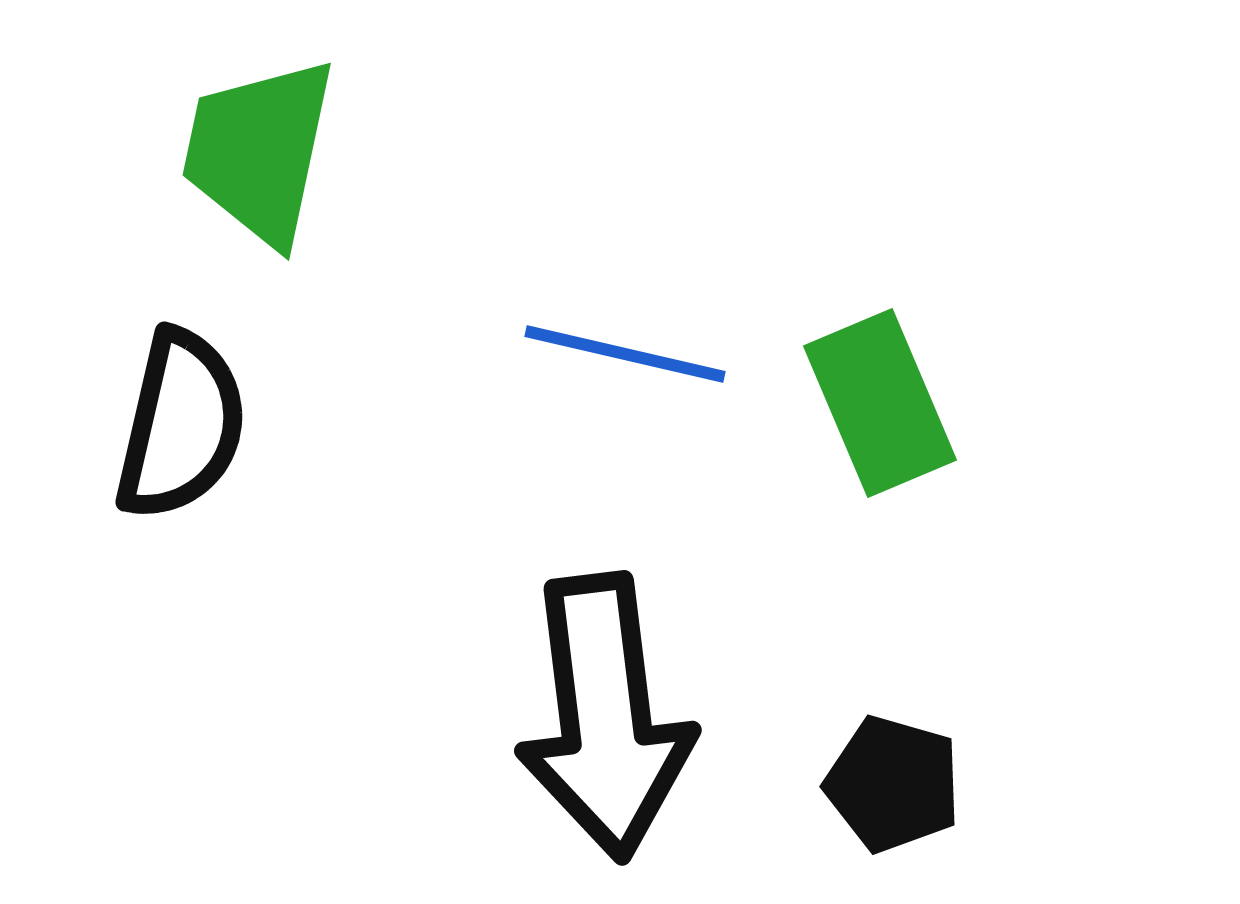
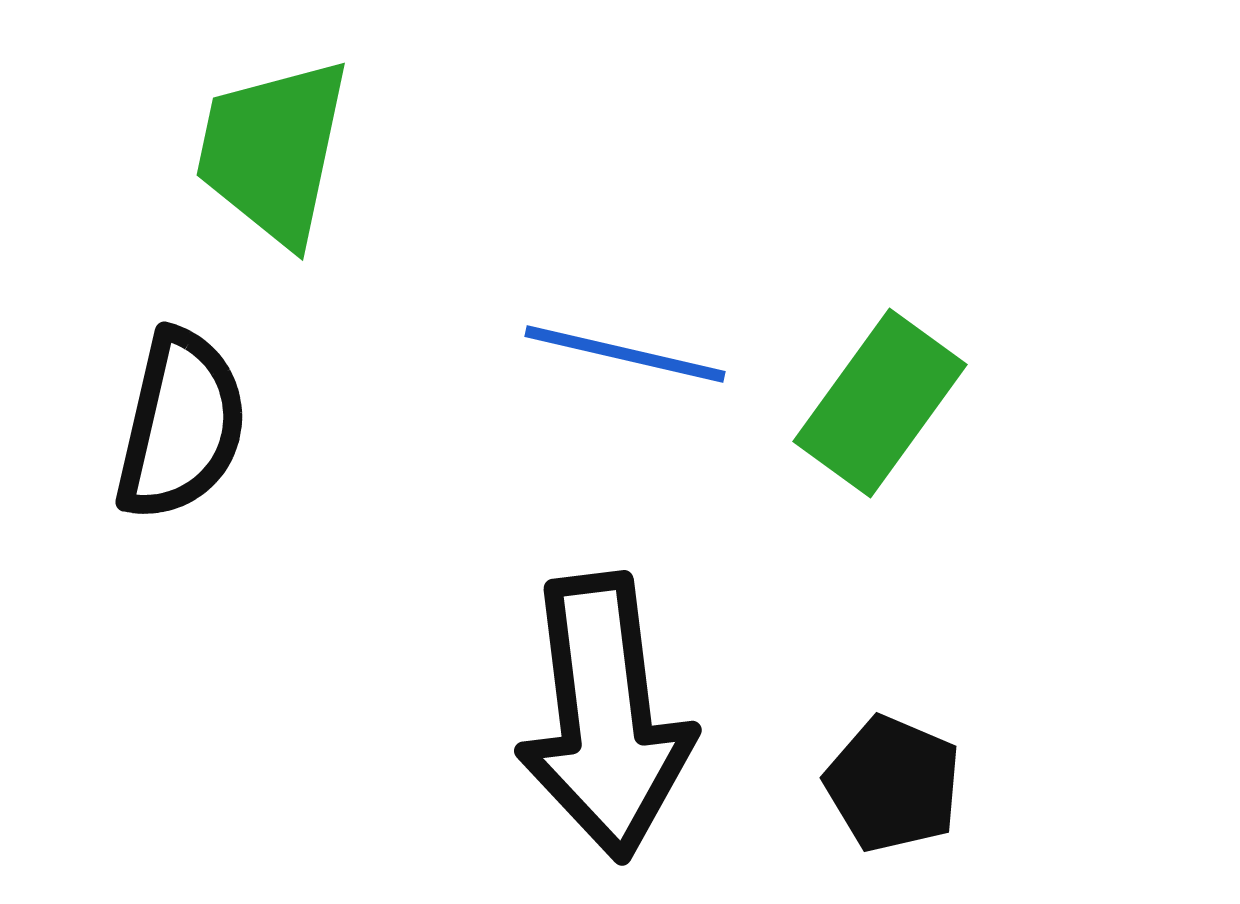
green trapezoid: moved 14 px right
green rectangle: rotated 59 degrees clockwise
black pentagon: rotated 7 degrees clockwise
